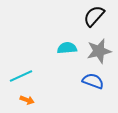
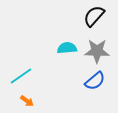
gray star: moved 2 px left; rotated 15 degrees clockwise
cyan line: rotated 10 degrees counterclockwise
blue semicircle: moved 2 px right; rotated 120 degrees clockwise
orange arrow: moved 1 px down; rotated 16 degrees clockwise
